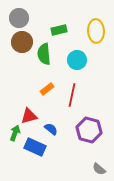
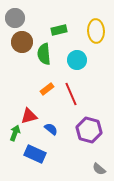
gray circle: moved 4 px left
red line: moved 1 px left, 1 px up; rotated 35 degrees counterclockwise
blue rectangle: moved 7 px down
